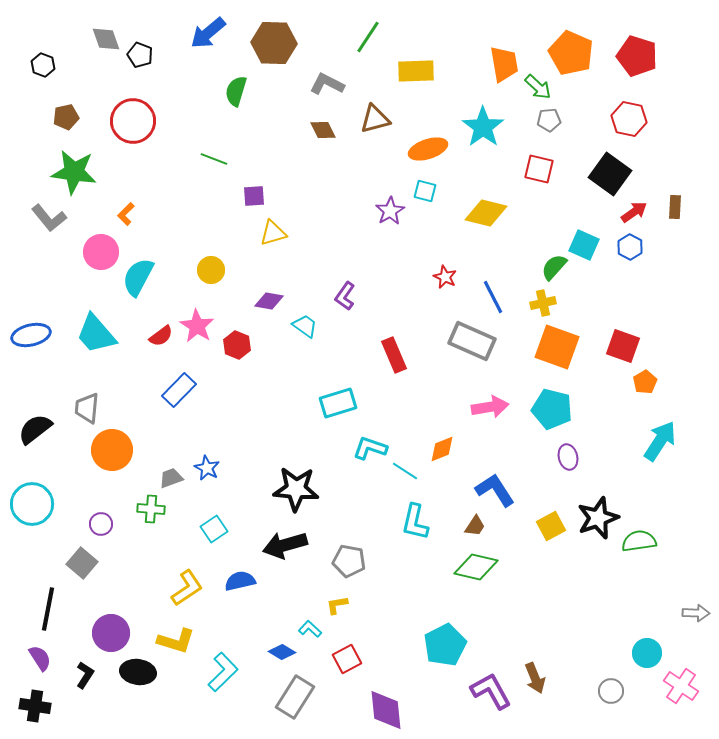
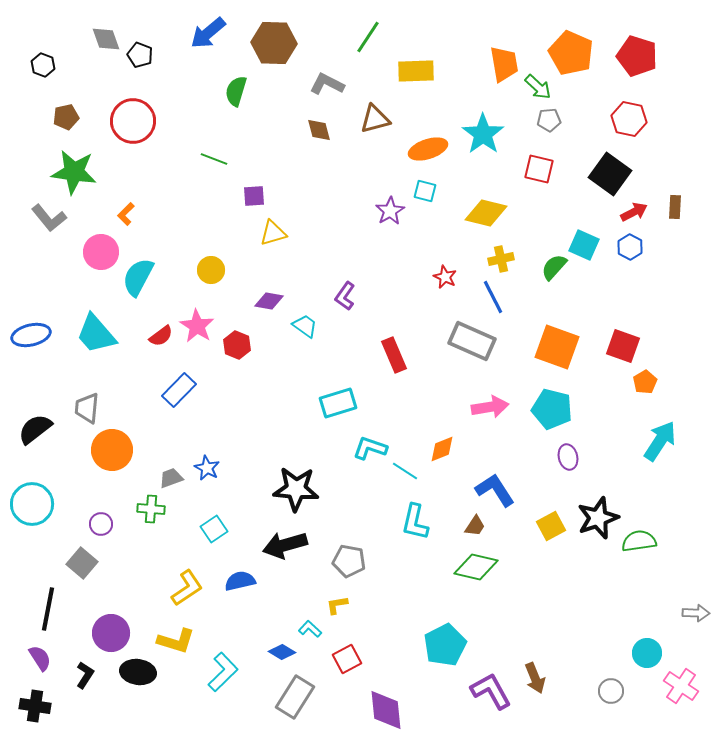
cyan star at (483, 127): moved 7 px down
brown diamond at (323, 130): moved 4 px left; rotated 12 degrees clockwise
red arrow at (634, 212): rotated 8 degrees clockwise
yellow cross at (543, 303): moved 42 px left, 44 px up
